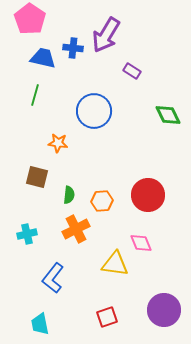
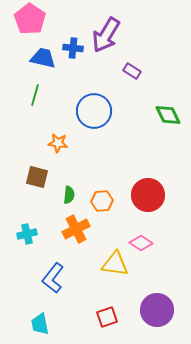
pink diamond: rotated 35 degrees counterclockwise
purple circle: moved 7 px left
